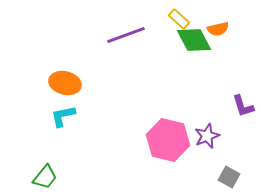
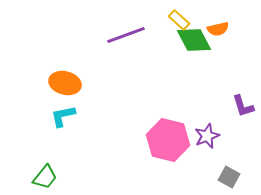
yellow rectangle: moved 1 px down
